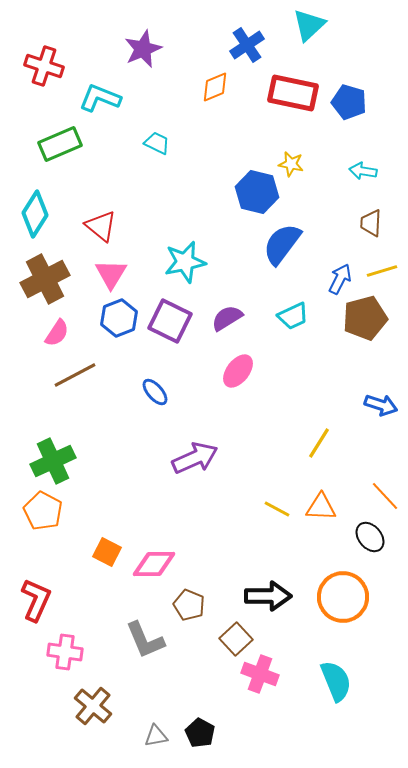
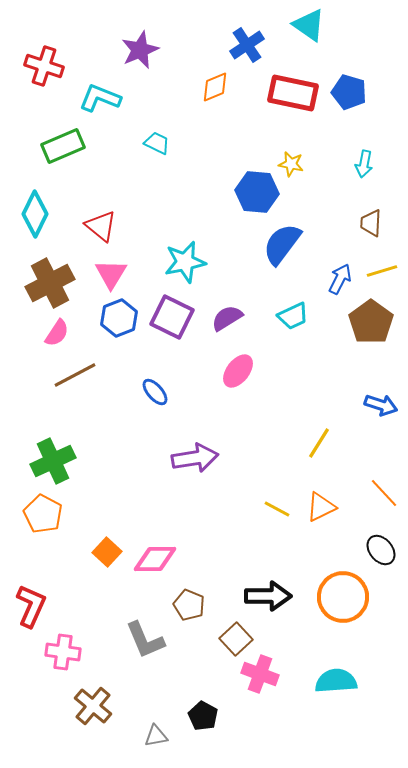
cyan triangle at (309, 25): rotated 42 degrees counterclockwise
purple star at (143, 49): moved 3 px left, 1 px down
blue pentagon at (349, 102): moved 10 px up
green rectangle at (60, 144): moved 3 px right, 2 px down
cyan arrow at (363, 171): moved 1 px right, 7 px up; rotated 88 degrees counterclockwise
blue hexagon at (257, 192): rotated 9 degrees counterclockwise
cyan diamond at (35, 214): rotated 6 degrees counterclockwise
brown cross at (45, 279): moved 5 px right, 4 px down
brown pentagon at (365, 318): moved 6 px right, 4 px down; rotated 21 degrees counterclockwise
purple square at (170, 321): moved 2 px right, 4 px up
purple arrow at (195, 458): rotated 15 degrees clockwise
orange line at (385, 496): moved 1 px left, 3 px up
orange triangle at (321, 507): rotated 28 degrees counterclockwise
orange pentagon at (43, 511): moved 3 px down
black ellipse at (370, 537): moved 11 px right, 13 px down
orange square at (107, 552): rotated 16 degrees clockwise
pink diamond at (154, 564): moved 1 px right, 5 px up
red L-shape at (36, 600): moved 5 px left, 6 px down
pink cross at (65, 652): moved 2 px left
cyan semicircle at (336, 681): rotated 72 degrees counterclockwise
black pentagon at (200, 733): moved 3 px right, 17 px up
